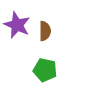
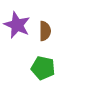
green pentagon: moved 2 px left, 2 px up
